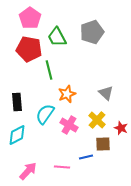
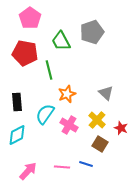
green trapezoid: moved 4 px right, 4 px down
red pentagon: moved 4 px left, 4 px down
brown square: moved 3 px left; rotated 35 degrees clockwise
blue line: moved 7 px down; rotated 32 degrees clockwise
